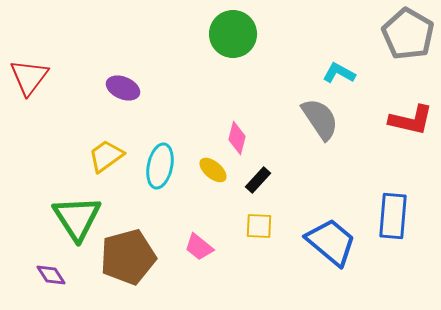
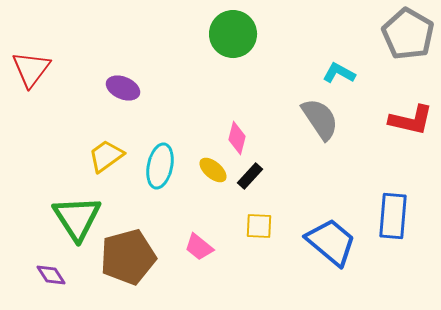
red triangle: moved 2 px right, 8 px up
black rectangle: moved 8 px left, 4 px up
